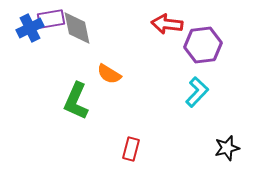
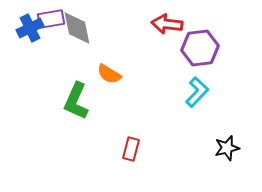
purple hexagon: moved 3 px left, 3 px down
